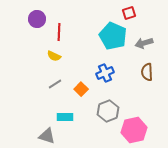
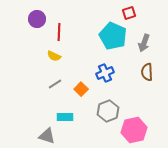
gray arrow: rotated 54 degrees counterclockwise
